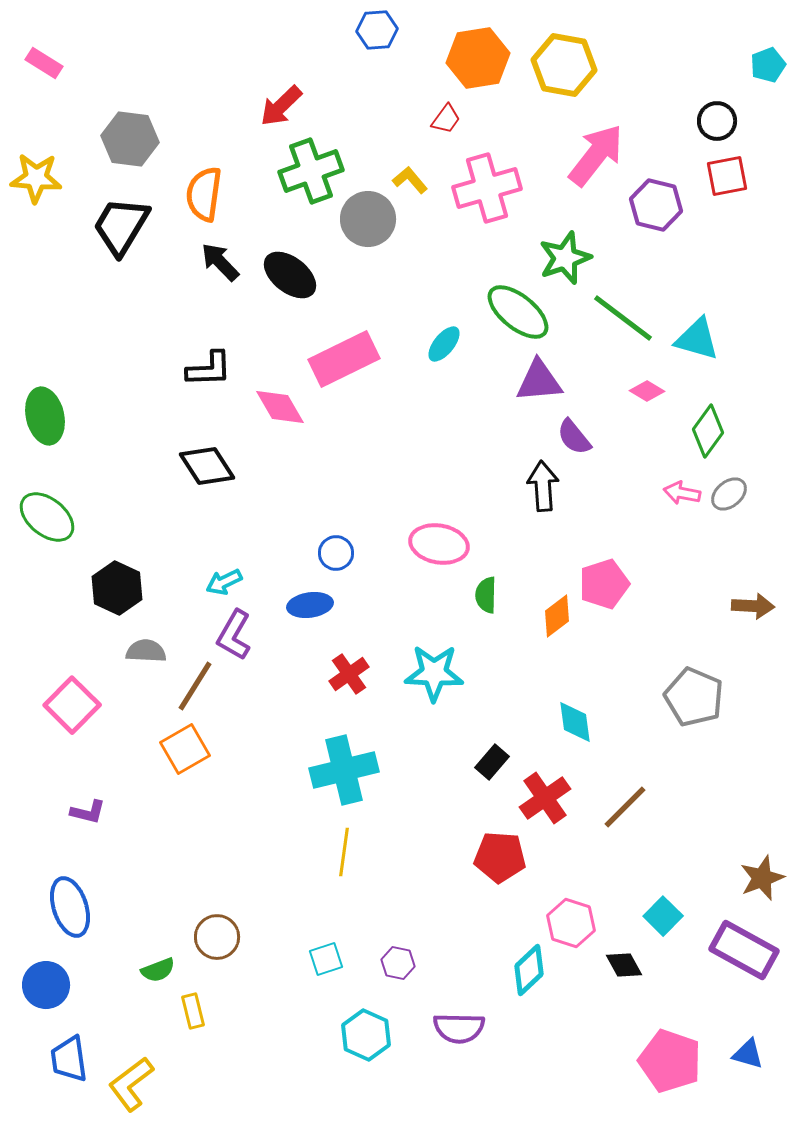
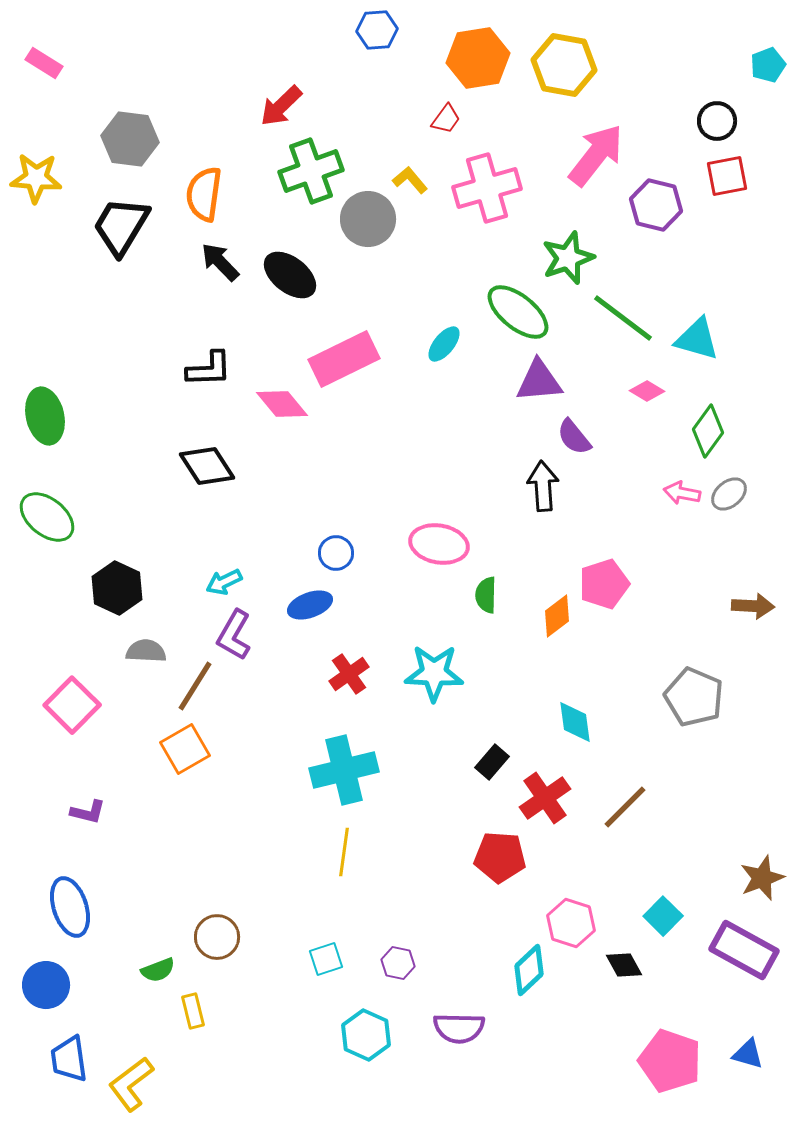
green star at (565, 258): moved 3 px right
pink diamond at (280, 407): moved 2 px right, 3 px up; rotated 10 degrees counterclockwise
blue ellipse at (310, 605): rotated 12 degrees counterclockwise
